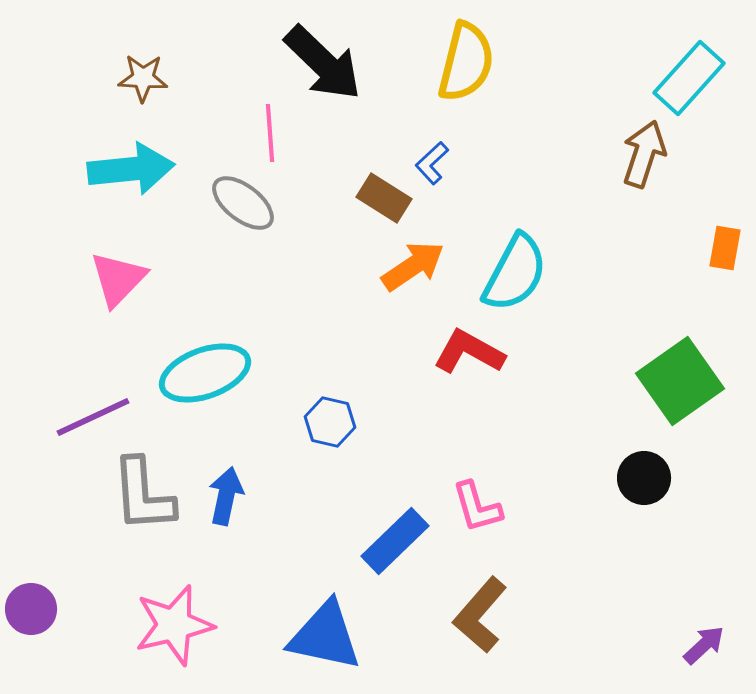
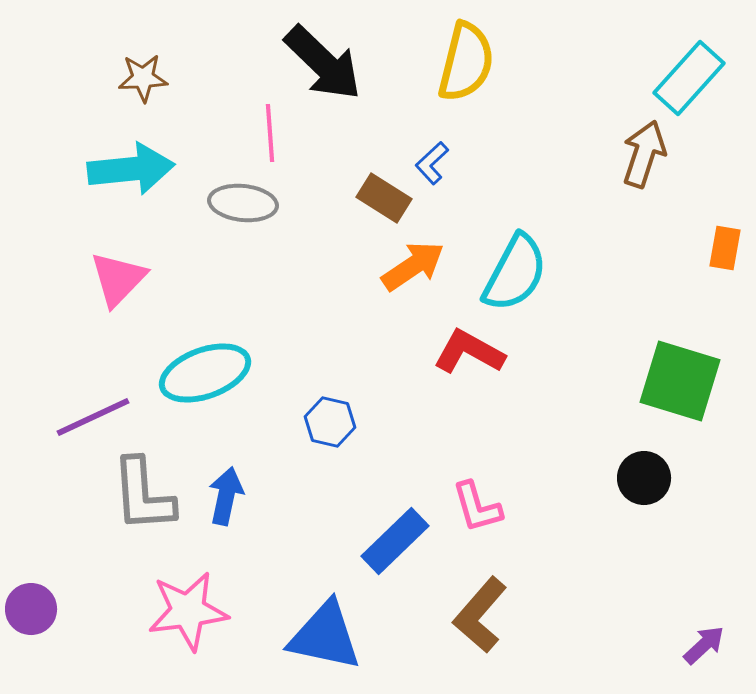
brown star: rotated 6 degrees counterclockwise
gray ellipse: rotated 32 degrees counterclockwise
green square: rotated 38 degrees counterclockwise
pink star: moved 14 px right, 14 px up; rotated 6 degrees clockwise
